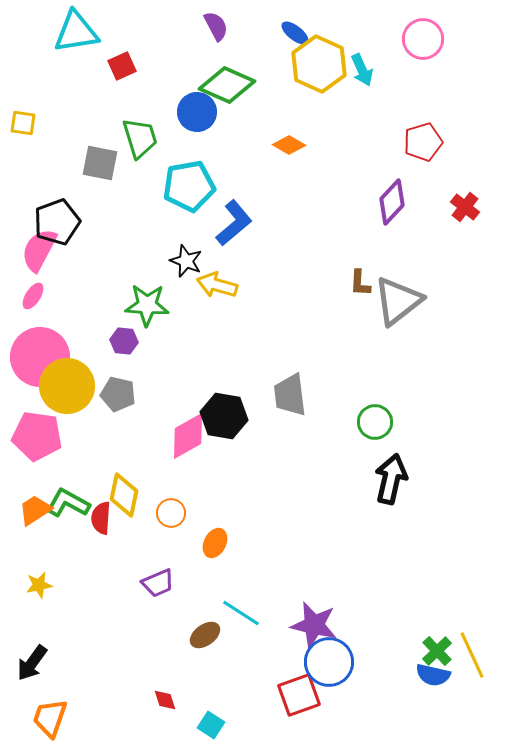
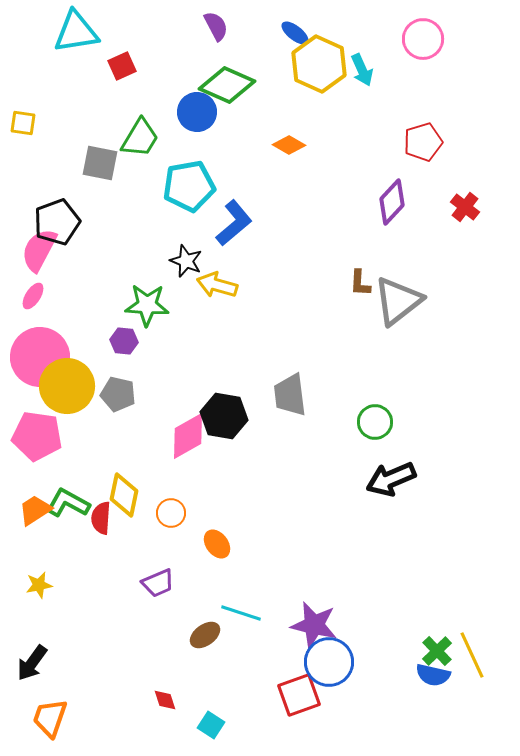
green trapezoid at (140, 138): rotated 48 degrees clockwise
black arrow at (391, 479): rotated 126 degrees counterclockwise
orange ellipse at (215, 543): moved 2 px right, 1 px down; rotated 64 degrees counterclockwise
cyan line at (241, 613): rotated 15 degrees counterclockwise
